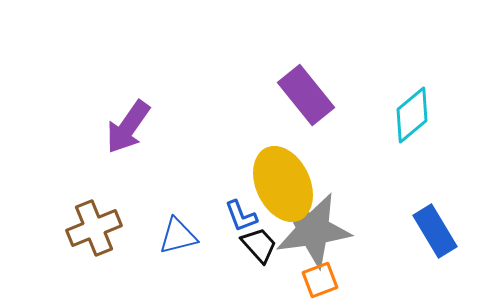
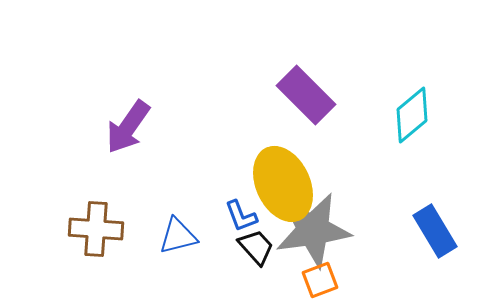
purple rectangle: rotated 6 degrees counterclockwise
brown cross: moved 2 px right, 1 px down; rotated 26 degrees clockwise
black trapezoid: moved 3 px left, 2 px down
